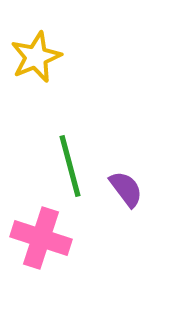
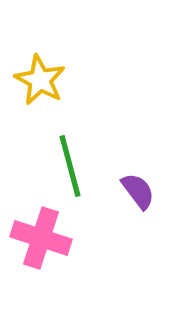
yellow star: moved 4 px right, 23 px down; rotated 21 degrees counterclockwise
purple semicircle: moved 12 px right, 2 px down
